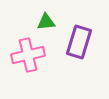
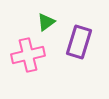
green triangle: rotated 30 degrees counterclockwise
